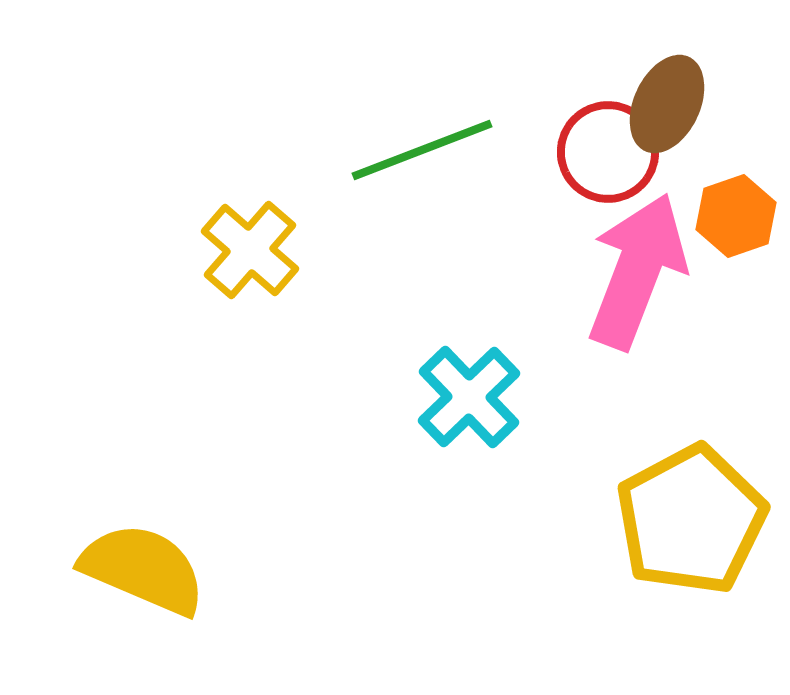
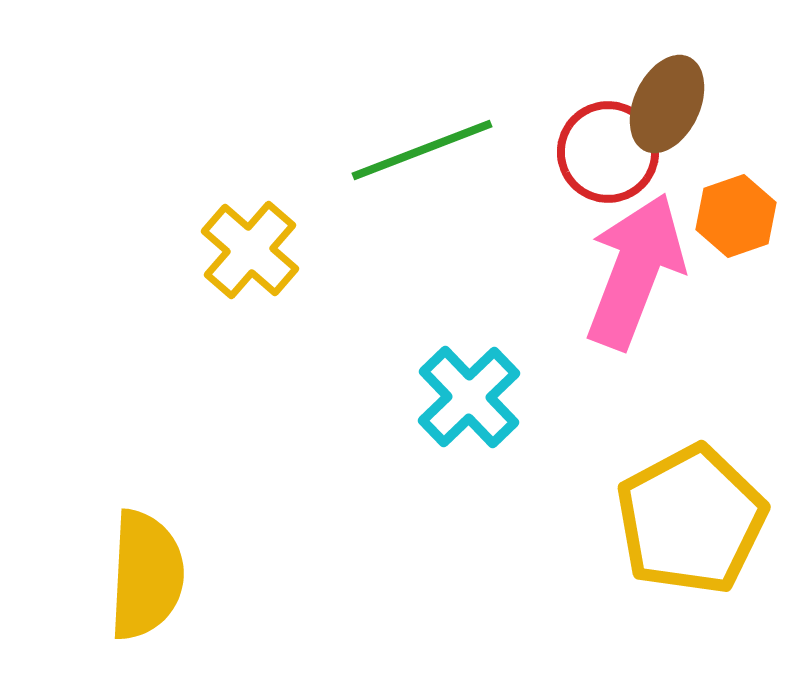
pink arrow: moved 2 px left
yellow semicircle: moved 3 px right, 6 px down; rotated 70 degrees clockwise
